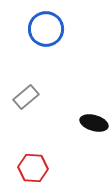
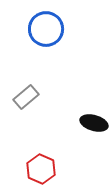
red hexagon: moved 8 px right, 1 px down; rotated 20 degrees clockwise
